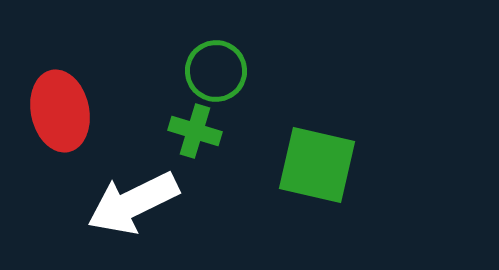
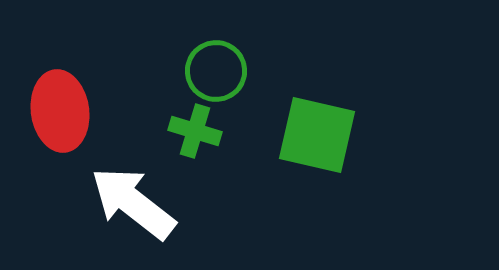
red ellipse: rotated 4 degrees clockwise
green square: moved 30 px up
white arrow: rotated 64 degrees clockwise
